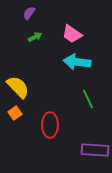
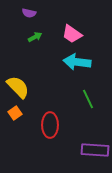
purple semicircle: rotated 112 degrees counterclockwise
